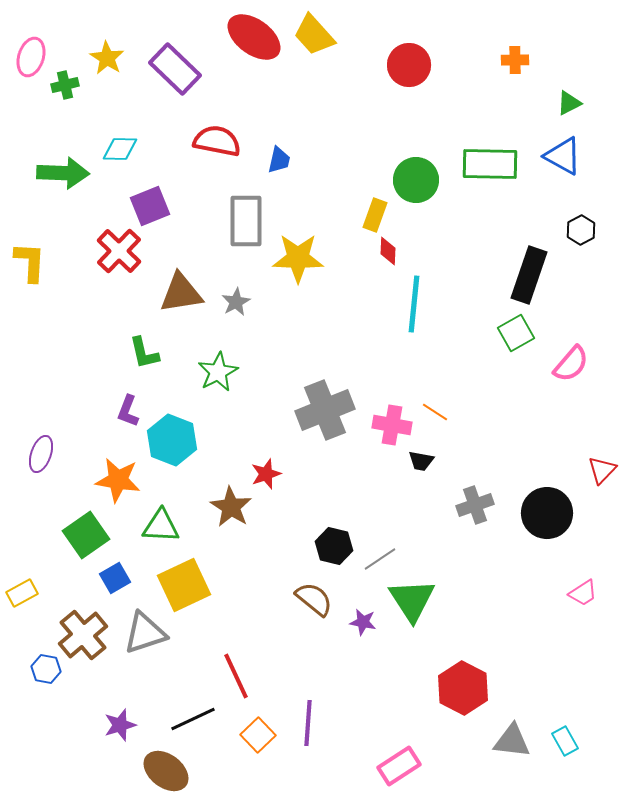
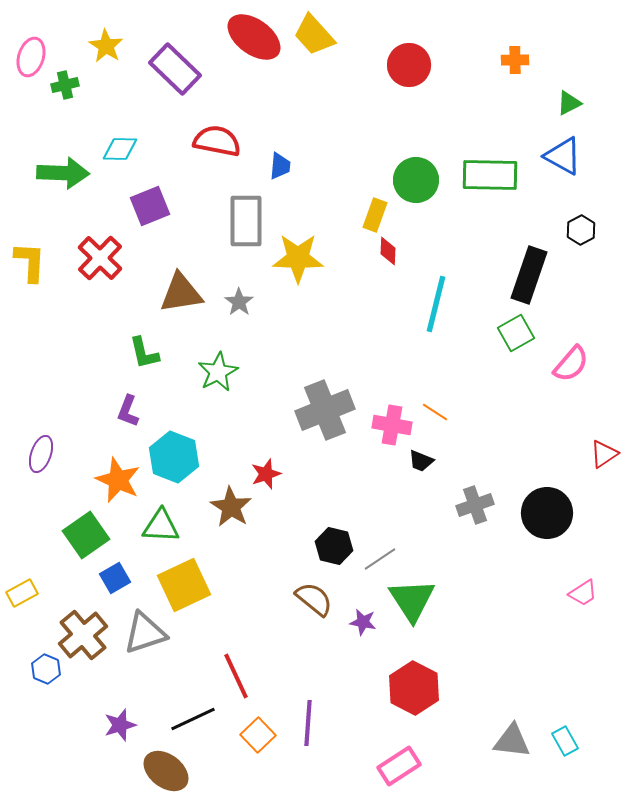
yellow star at (107, 58): moved 1 px left, 12 px up
blue trapezoid at (279, 160): moved 1 px right, 6 px down; rotated 8 degrees counterclockwise
green rectangle at (490, 164): moved 11 px down
red cross at (119, 251): moved 19 px left, 7 px down
gray star at (236, 302): moved 3 px right; rotated 8 degrees counterclockwise
cyan line at (414, 304): moved 22 px right; rotated 8 degrees clockwise
cyan hexagon at (172, 440): moved 2 px right, 17 px down
black trapezoid at (421, 461): rotated 12 degrees clockwise
red triangle at (602, 470): moved 2 px right, 16 px up; rotated 12 degrees clockwise
orange star at (118, 480): rotated 15 degrees clockwise
blue hexagon at (46, 669): rotated 12 degrees clockwise
red hexagon at (463, 688): moved 49 px left
